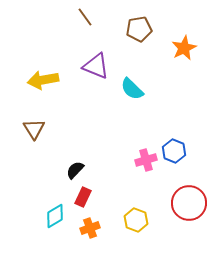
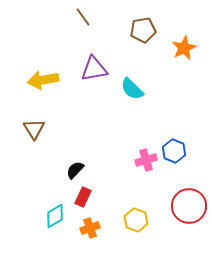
brown line: moved 2 px left
brown pentagon: moved 4 px right, 1 px down
purple triangle: moved 2 px left, 3 px down; rotated 32 degrees counterclockwise
red circle: moved 3 px down
